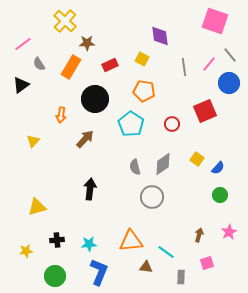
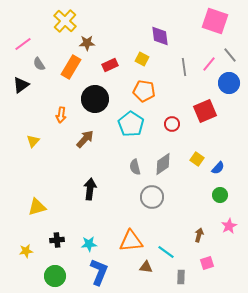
pink star at (229, 232): moved 6 px up
